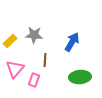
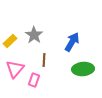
gray star: rotated 30 degrees clockwise
brown line: moved 1 px left
green ellipse: moved 3 px right, 8 px up
